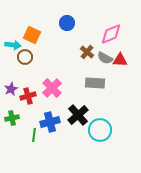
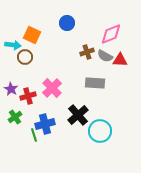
brown cross: rotated 32 degrees clockwise
gray semicircle: moved 2 px up
purple star: rotated 16 degrees counterclockwise
green cross: moved 3 px right, 1 px up; rotated 24 degrees counterclockwise
blue cross: moved 5 px left, 2 px down
cyan circle: moved 1 px down
green line: rotated 24 degrees counterclockwise
